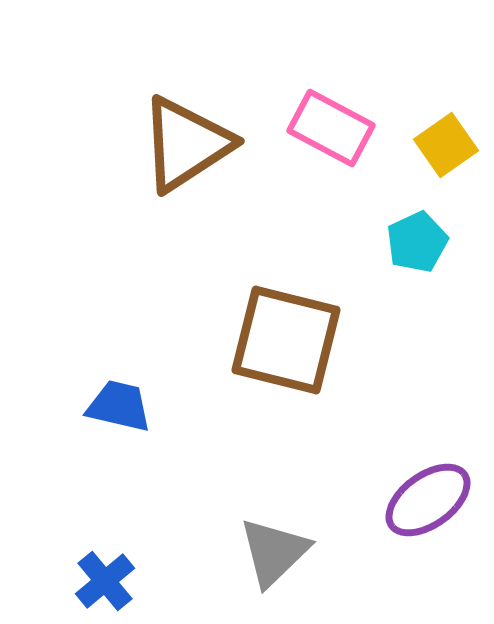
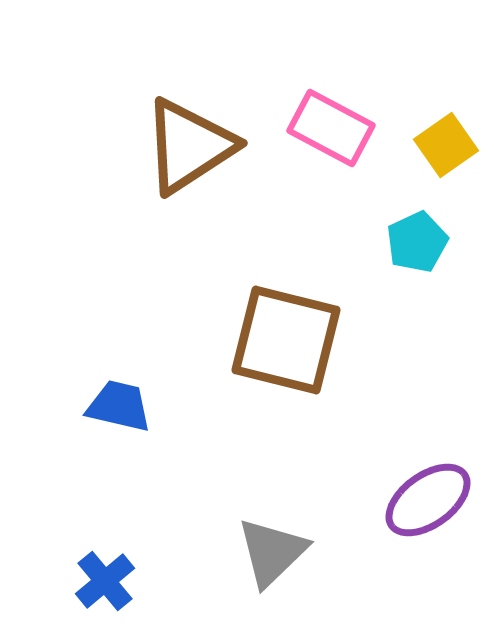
brown triangle: moved 3 px right, 2 px down
gray triangle: moved 2 px left
